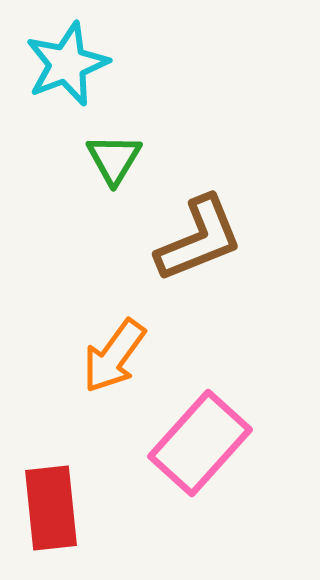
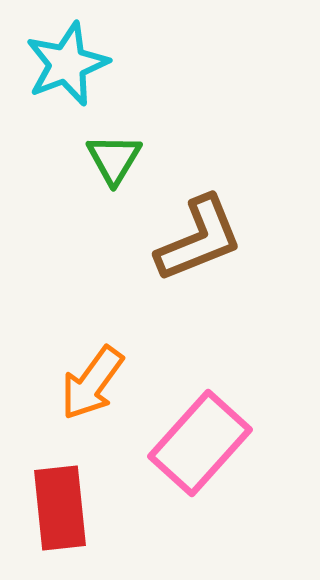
orange arrow: moved 22 px left, 27 px down
red rectangle: moved 9 px right
